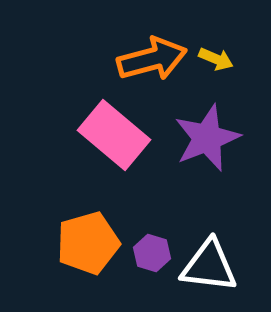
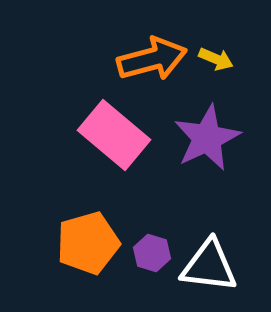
purple star: rotated 4 degrees counterclockwise
